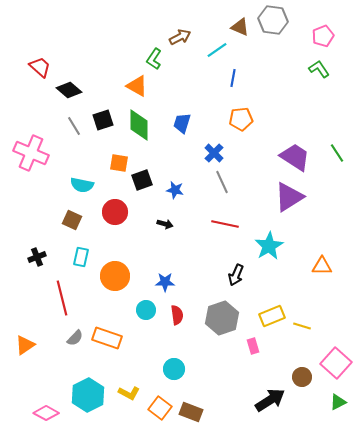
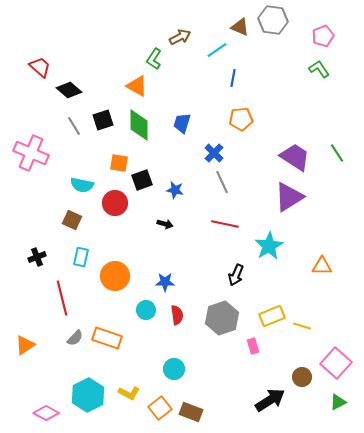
red circle at (115, 212): moved 9 px up
orange square at (160, 408): rotated 15 degrees clockwise
